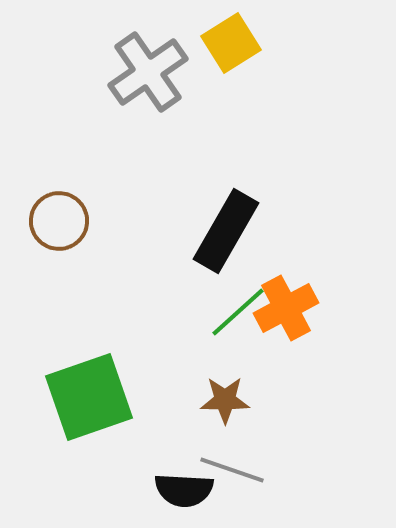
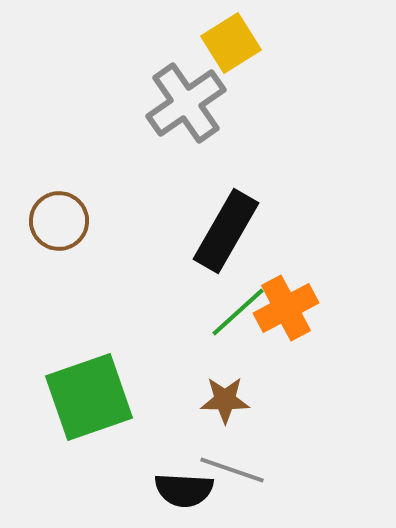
gray cross: moved 38 px right, 31 px down
